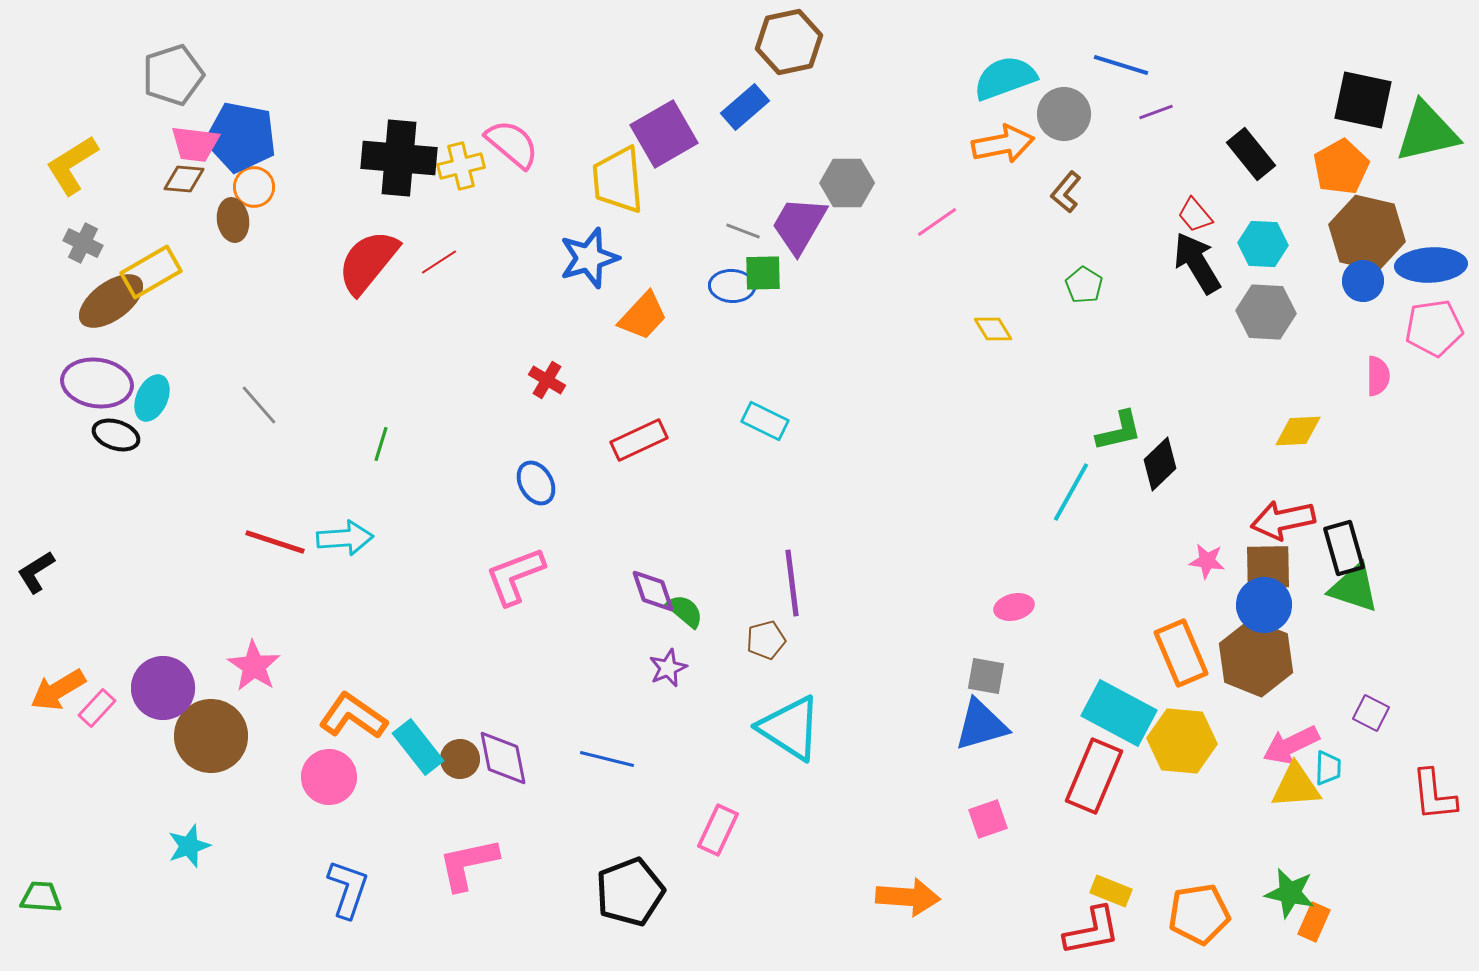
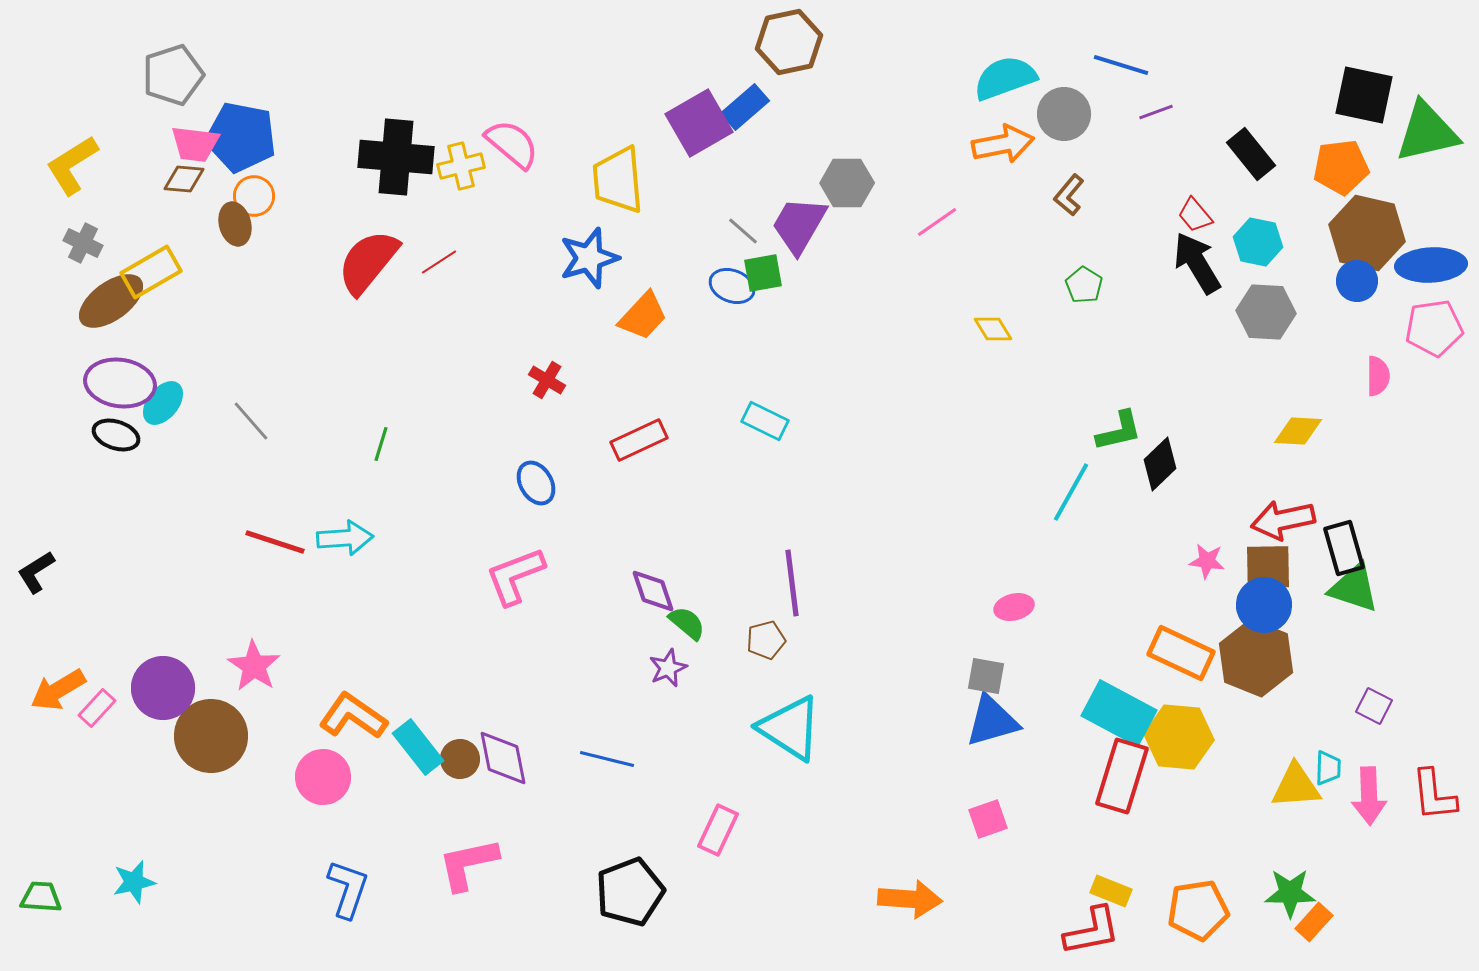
black square at (1363, 100): moved 1 px right, 5 px up
purple square at (664, 134): moved 35 px right, 11 px up
black cross at (399, 158): moved 3 px left, 1 px up
orange pentagon at (1341, 167): rotated 22 degrees clockwise
orange circle at (254, 187): moved 9 px down
brown L-shape at (1066, 192): moved 3 px right, 3 px down
brown ellipse at (233, 220): moved 2 px right, 4 px down; rotated 6 degrees counterclockwise
gray line at (743, 231): rotated 20 degrees clockwise
cyan hexagon at (1263, 244): moved 5 px left, 2 px up; rotated 9 degrees clockwise
green square at (763, 273): rotated 9 degrees counterclockwise
blue circle at (1363, 281): moved 6 px left
blue ellipse at (732, 286): rotated 18 degrees clockwise
purple ellipse at (97, 383): moved 23 px right
cyan ellipse at (152, 398): moved 11 px right, 5 px down; rotated 15 degrees clockwise
gray line at (259, 405): moved 8 px left, 16 px down
yellow diamond at (1298, 431): rotated 6 degrees clockwise
green semicircle at (685, 611): moved 2 px right, 12 px down
orange rectangle at (1181, 653): rotated 42 degrees counterclockwise
purple square at (1371, 713): moved 3 px right, 7 px up
blue triangle at (981, 725): moved 11 px right, 4 px up
yellow hexagon at (1182, 741): moved 3 px left, 4 px up
pink arrow at (1291, 745): moved 78 px right, 51 px down; rotated 66 degrees counterclockwise
red rectangle at (1094, 776): moved 28 px right; rotated 6 degrees counterclockwise
pink circle at (329, 777): moved 6 px left
cyan star at (189, 846): moved 55 px left, 36 px down; rotated 6 degrees clockwise
green star at (1290, 893): rotated 12 degrees counterclockwise
orange arrow at (908, 897): moved 2 px right, 2 px down
orange pentagon at (1199, 914): moved 1 px left, 4 px up
orange rectangle at (1314, 922): rotated 18 degrees clockwise
